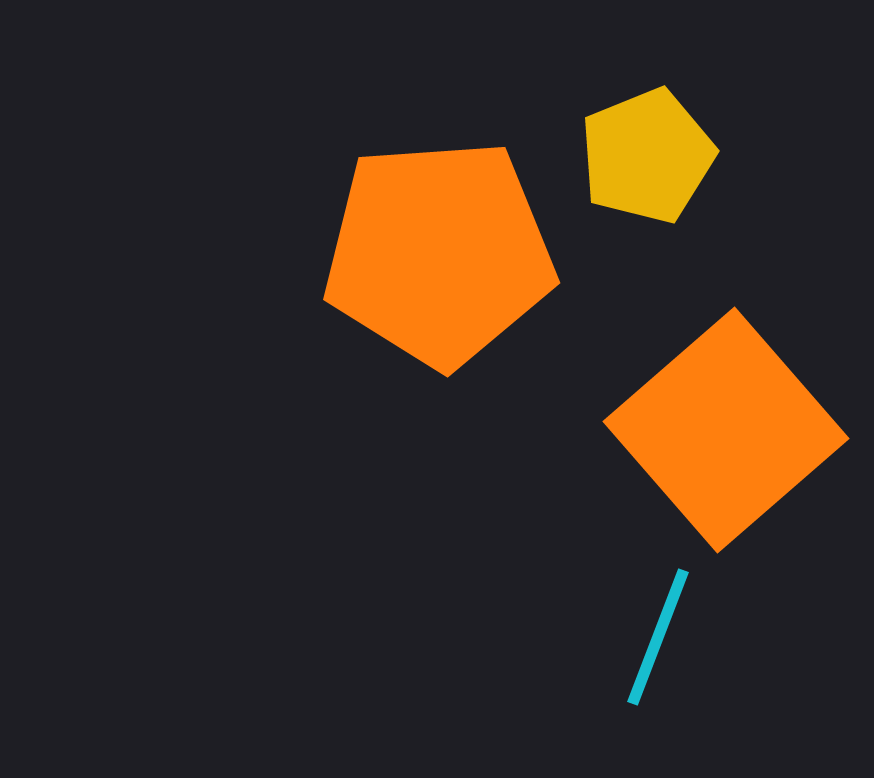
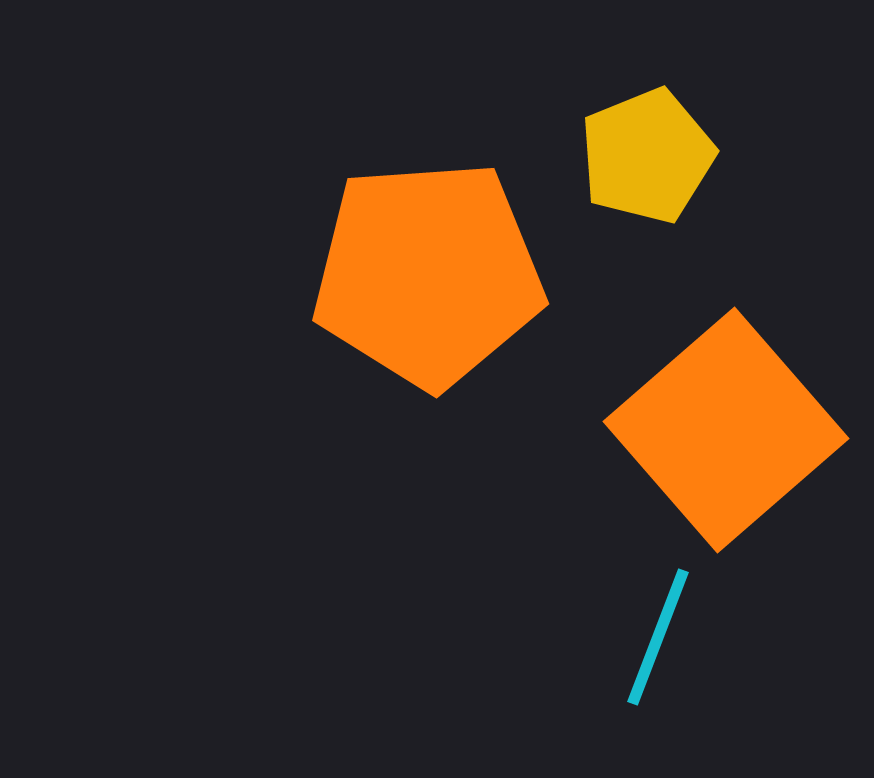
orange pentagon: moved 11 px left, 21 px down
